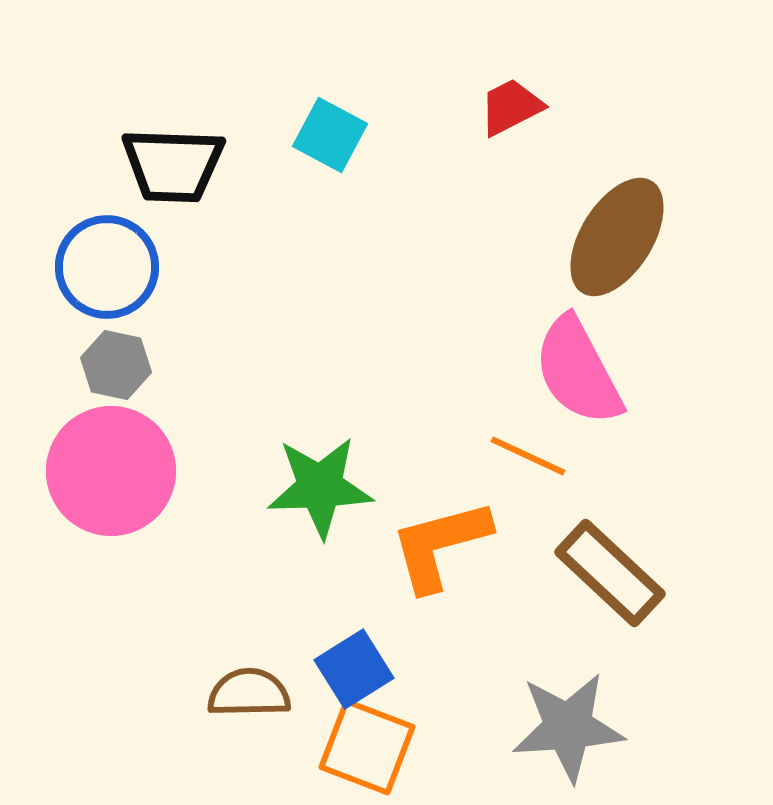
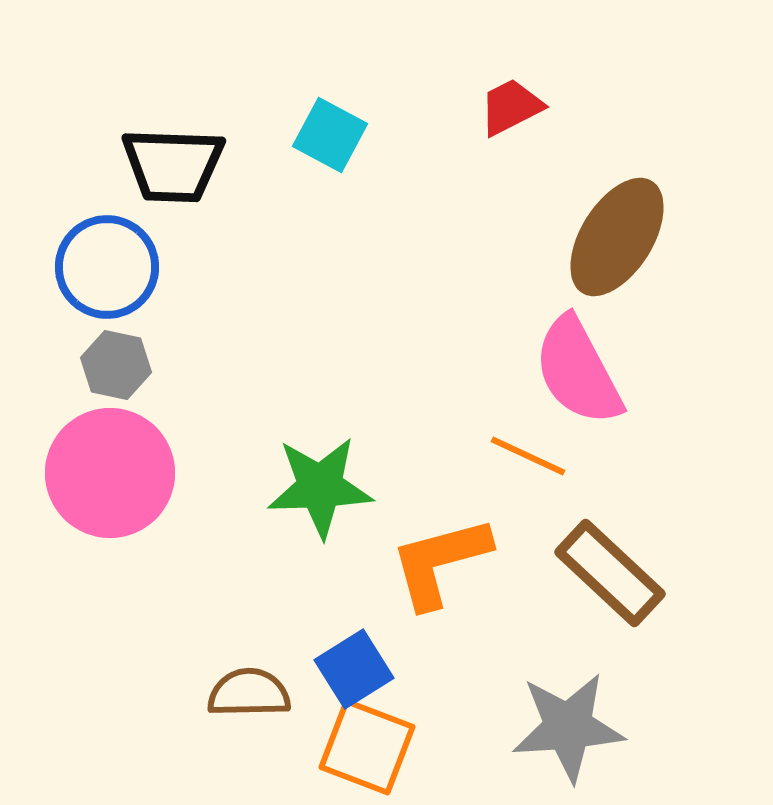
pink circle: moved 1 px left, 2 px down
orange L-shape: moved 17 px down
